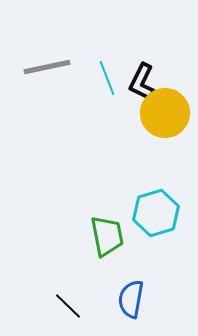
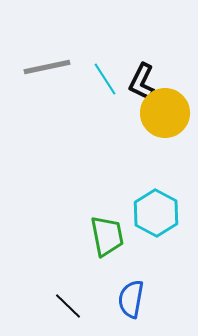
cyan line: moved 2 px left, 1 px down; rotated 12 degrees counterclockwise
cyan hexagon: rotated 15 degrees counterclockwise
